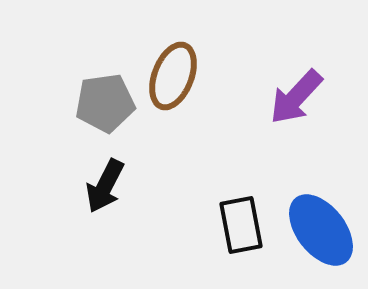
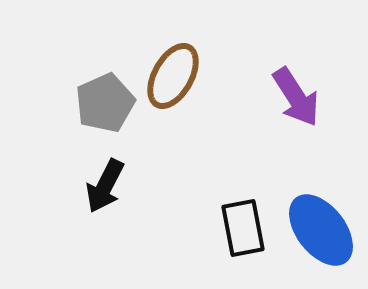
brown ellipse: rotated 8 degrees clockwise
purple arrow: rotated 76 degrees counterclockwise
gray pentagon: rotated 16 degrees counterclockwise
black rectangle: moved 2 px right, 3 px down
